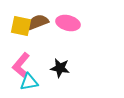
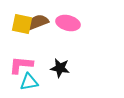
yellow square: moved 1 px right, 2 px up
pink L-shape: rotated 55 degrees clockwise
